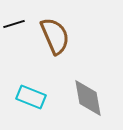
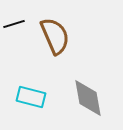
cyan rectangle: rotated 8 degrees counterclockwise
